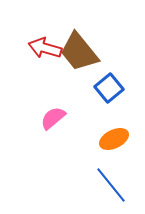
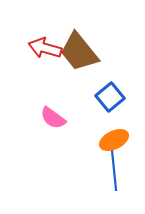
blue square: moved 1 px right, 9 px down
pink semicircle: rotated 104 degrees counterclockwise
orange ellipse: moved 1 px down
blue line: moved 3 px right, 15 px up; rotated 33 degrees clockwise
